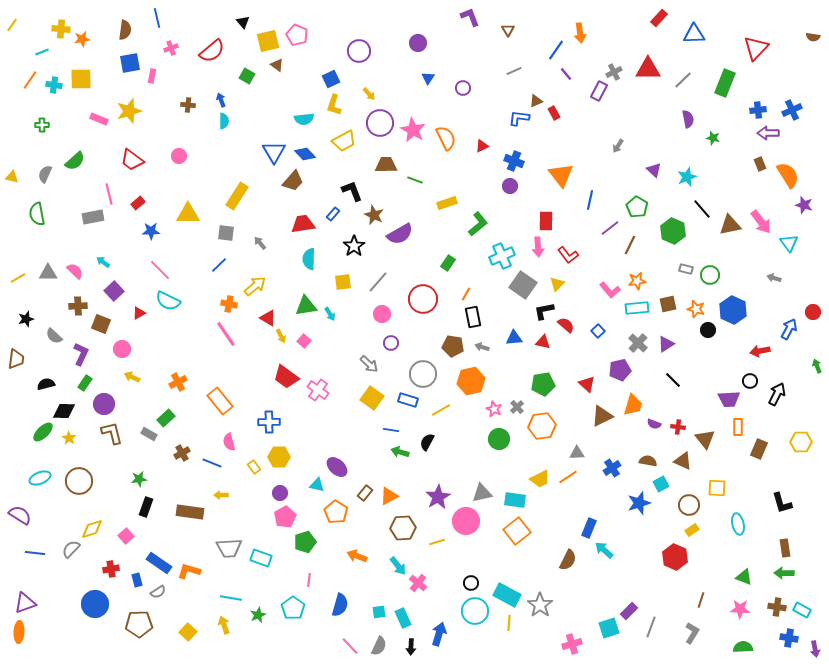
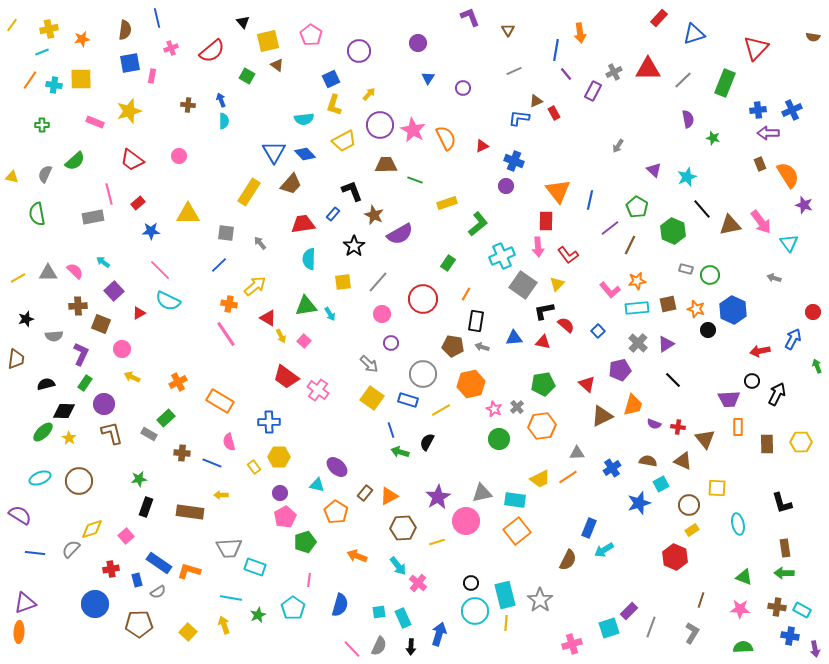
yellow cross at (61, 29): moved 12 px left; rotated 18 degrees counterclockwise
blue triangle at (694, 34): rotated 15 degrees counterclockwise
pink pentagon at (297, 35): moved 14 px right; rotated 10 degrees clockwise
blue line at (556, 50): rotated 25 degrees counterclockwise
purple rectangle at (599, 91): moved 6 px left
yellow arrow at (369, 94): rotated 96 degrees counterclockwise
pink rectangle at (99, 119): moved 4 px left, 3 px down
purple circle at (380, 123): moved 2 px down
orange triangle at (561, 175): moved 3 px left, 16 px down
brown trapezoid at (293, 181): moved 2 px left, 3 px down
purple circle at (510, 186): moved 4 px left
yellow rectangle at (237, 196): moved 12 px right, 4 px up
black rectangle at (473, 317): moved 3 px right, 4 px down; rotated 20 degrees clockwise
blue arrow at (789, 329): moved 4 px right, 10 px down
gray semicircle at (54, 336): rotated 48 degrees counterclockwise
orange hexagon at (471, 381): moved 3 px down
black circle at (750, 381): moved 2 px right
orange rectangle at (220, 401): rotated 20 degrees counterclockwise
blue line at (391, 430): rotated 63 degrees clockwise
brown rectangle at (759, 449): moved 8 px right, 5 px up; rotated 24 degrees counterclockwise
brown cross at (182, 453): rotated 35 degrees clockwise
cyan arrow at (604, 550): rotated 72 degrees counterclockwise
cyan rectangle at (261, 558): moved 6 px left, 9 px down
cyan rectangle at (507, 595): moved 2 px left; rotated 48 degrees clockwise
gray star at (540, 605): moved 5 px up
yellow line at (509, 623): moved 3 px left
blue cross at (789, 638): moved 1 px right, 2 px up
pink line at (350, 646): moved 2 px right, 3 px down
